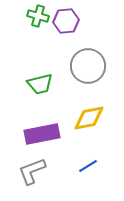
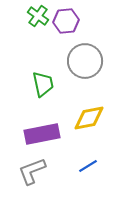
green cross: rotated 20 degrees clockwise
gray circle: moved 3 px left, 5 px up
green trapezoid: moved 3 px right; rotated 88 degrees counterclockwise
